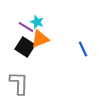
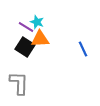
orange triangle: rotated 18 degrees clockwise
